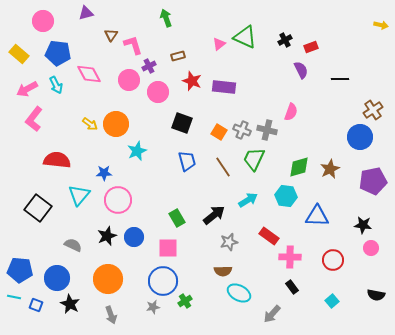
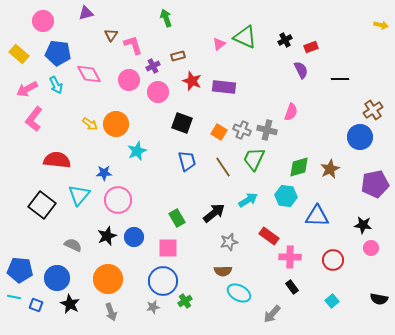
purple cross at (149, 66): moved 4 px right
purple pentagon at (373, 181): moved 2 px right, 3 px down
black square at (38, 208): moved 4 px right, 3 px up
black arrow at (214, 215): moved 2 px up
black semicircle at (376, 295): moved 3 px right, 4 px down
gray arrow at (111, 315): moved 3 px up
